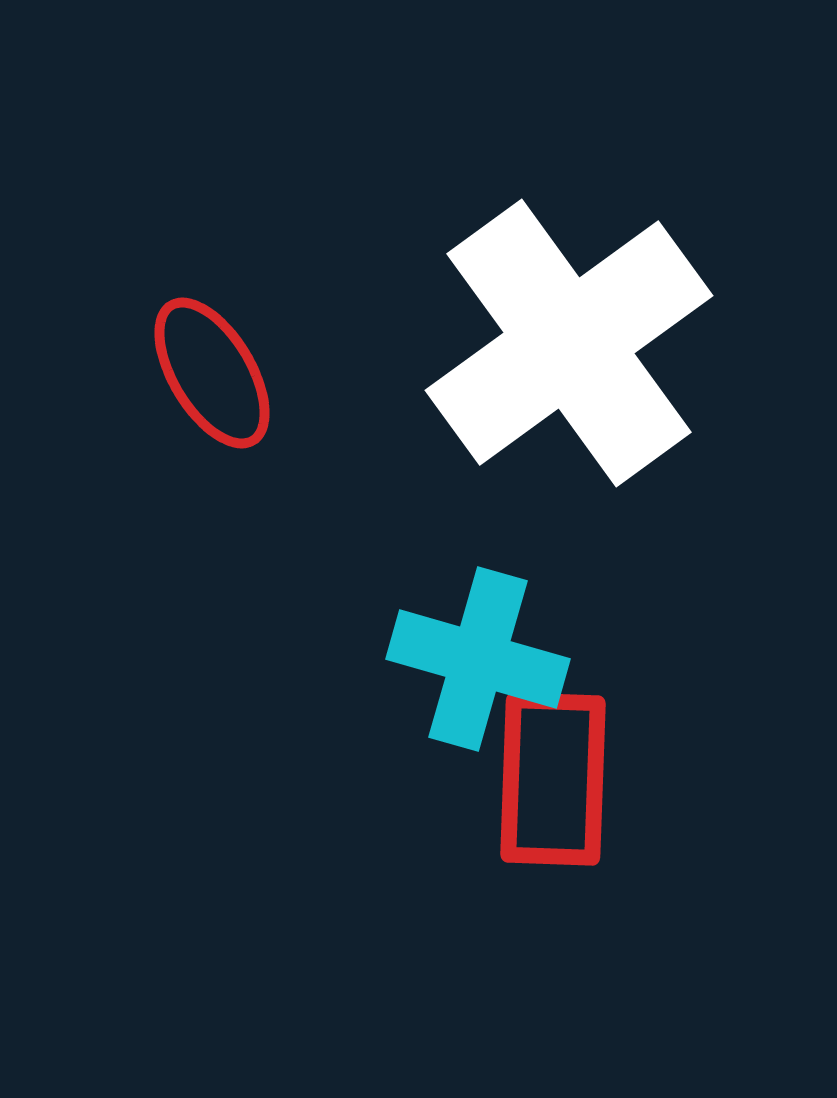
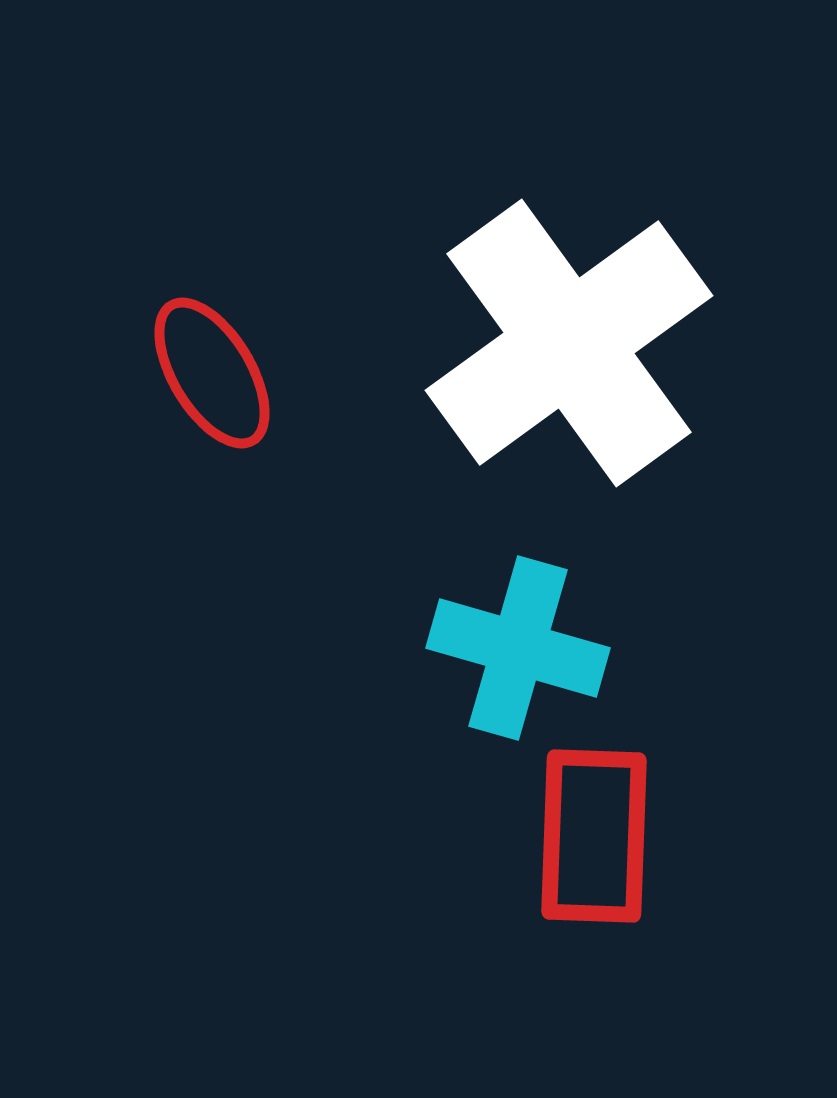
cyan cross: moved 40 px right, 11 px up
red rectangle: moved 41 px right, 57 px down
